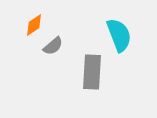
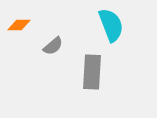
orange diamond: moved 15 px left; rotated 35 degrees clockwise
cyan semicircle: moved 8 px left, 10 px up
